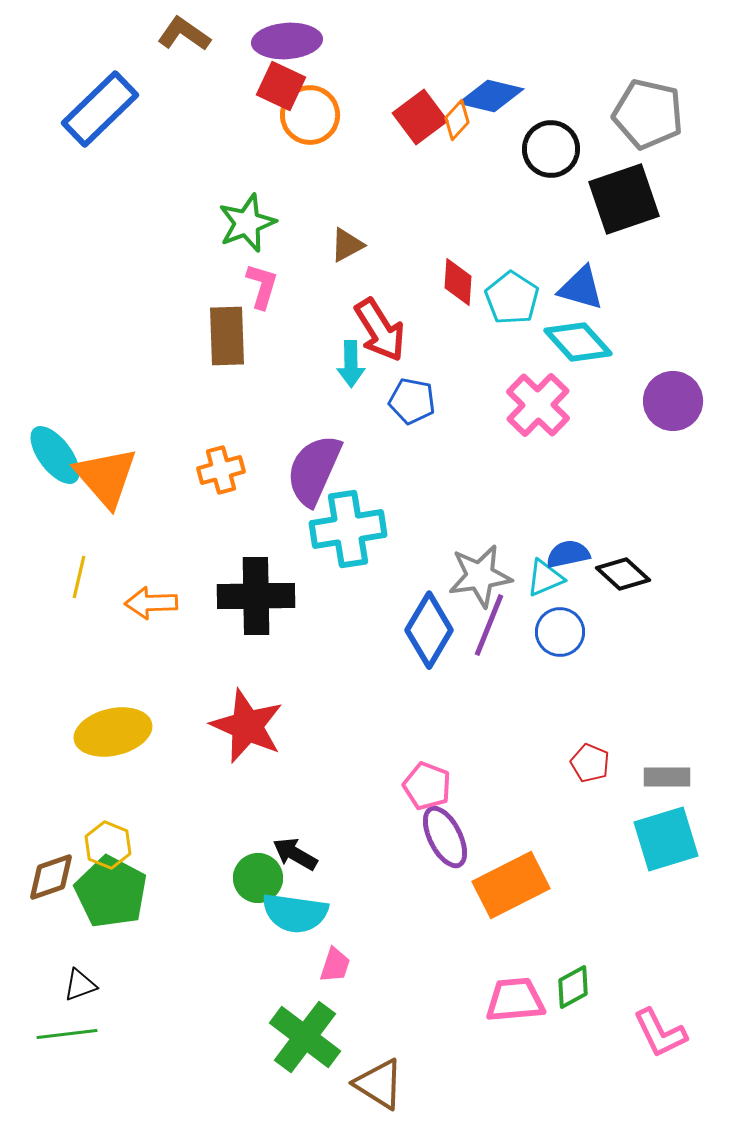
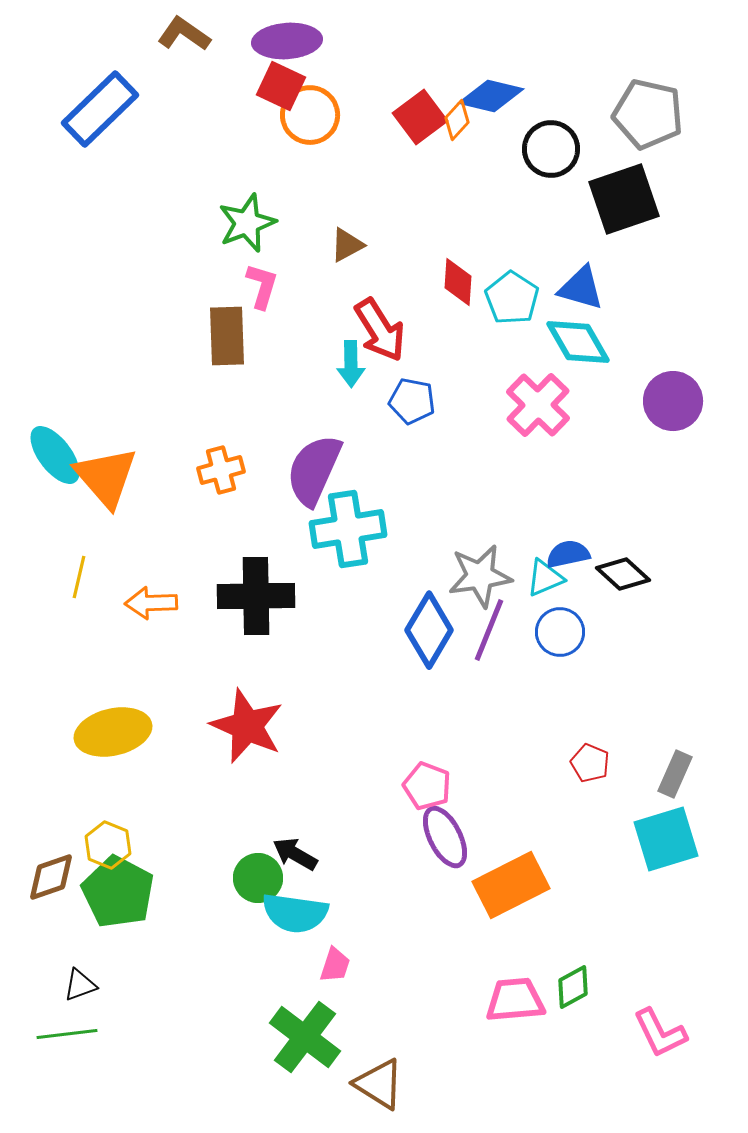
cyan diamond at (578, 342): rotated 12 degrees clockwise
purple line at (489, 625): moved 5 px down
gray rectangle at (667, 777): moved 8 px right, 3 px up; rotated 66 degrees counterclockwise
green pentagon at (111, 892): moved 7 px right
